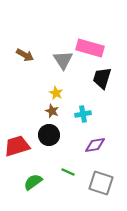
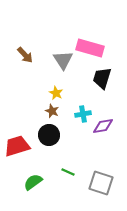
brown arrow: rotated 18 degrees clockwise
purple diamond: moved 8 px right, 19 px up
